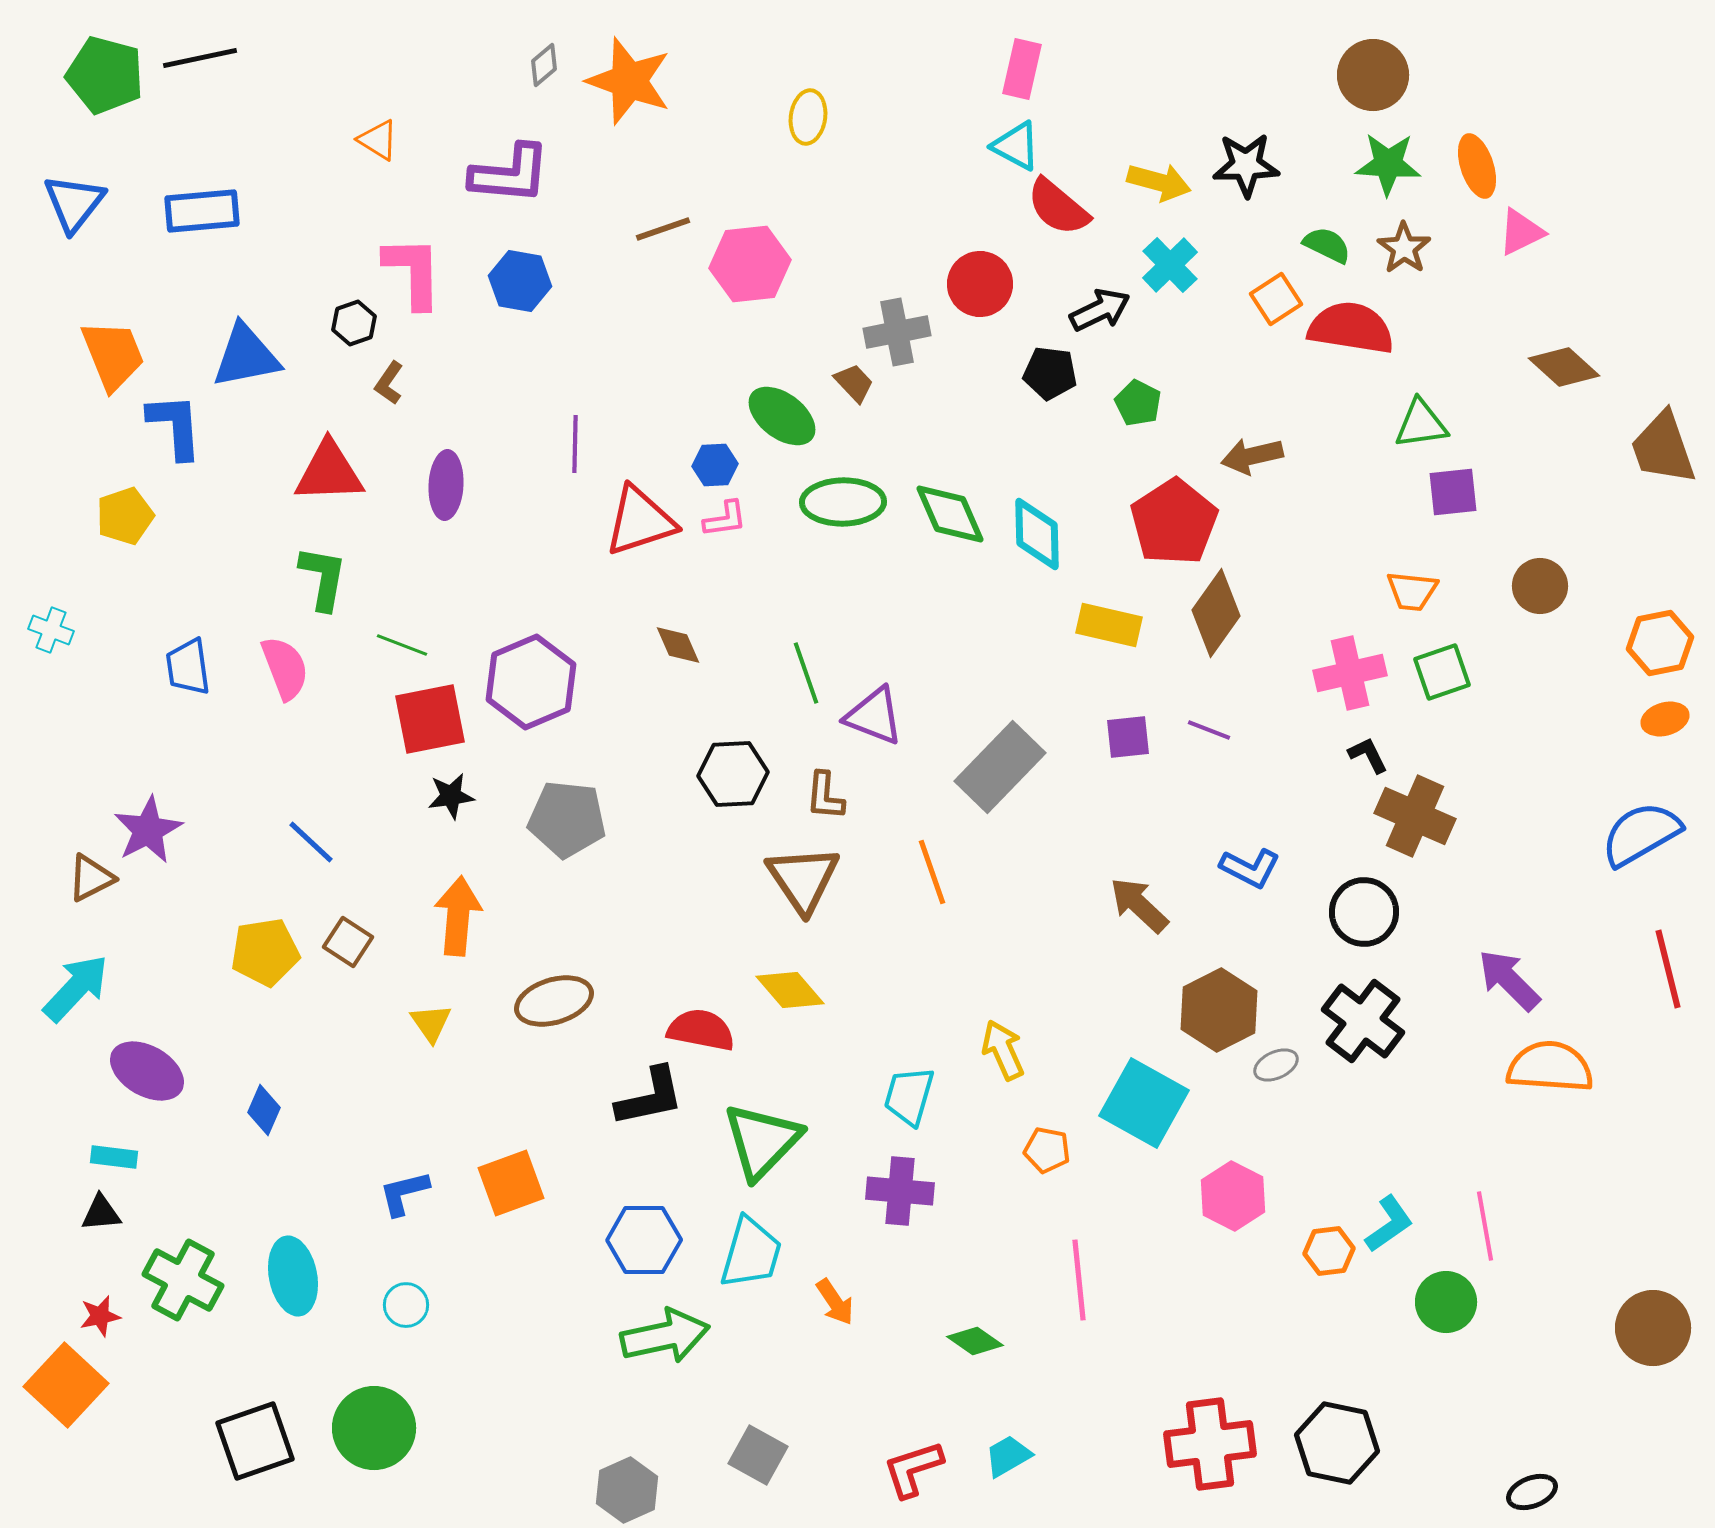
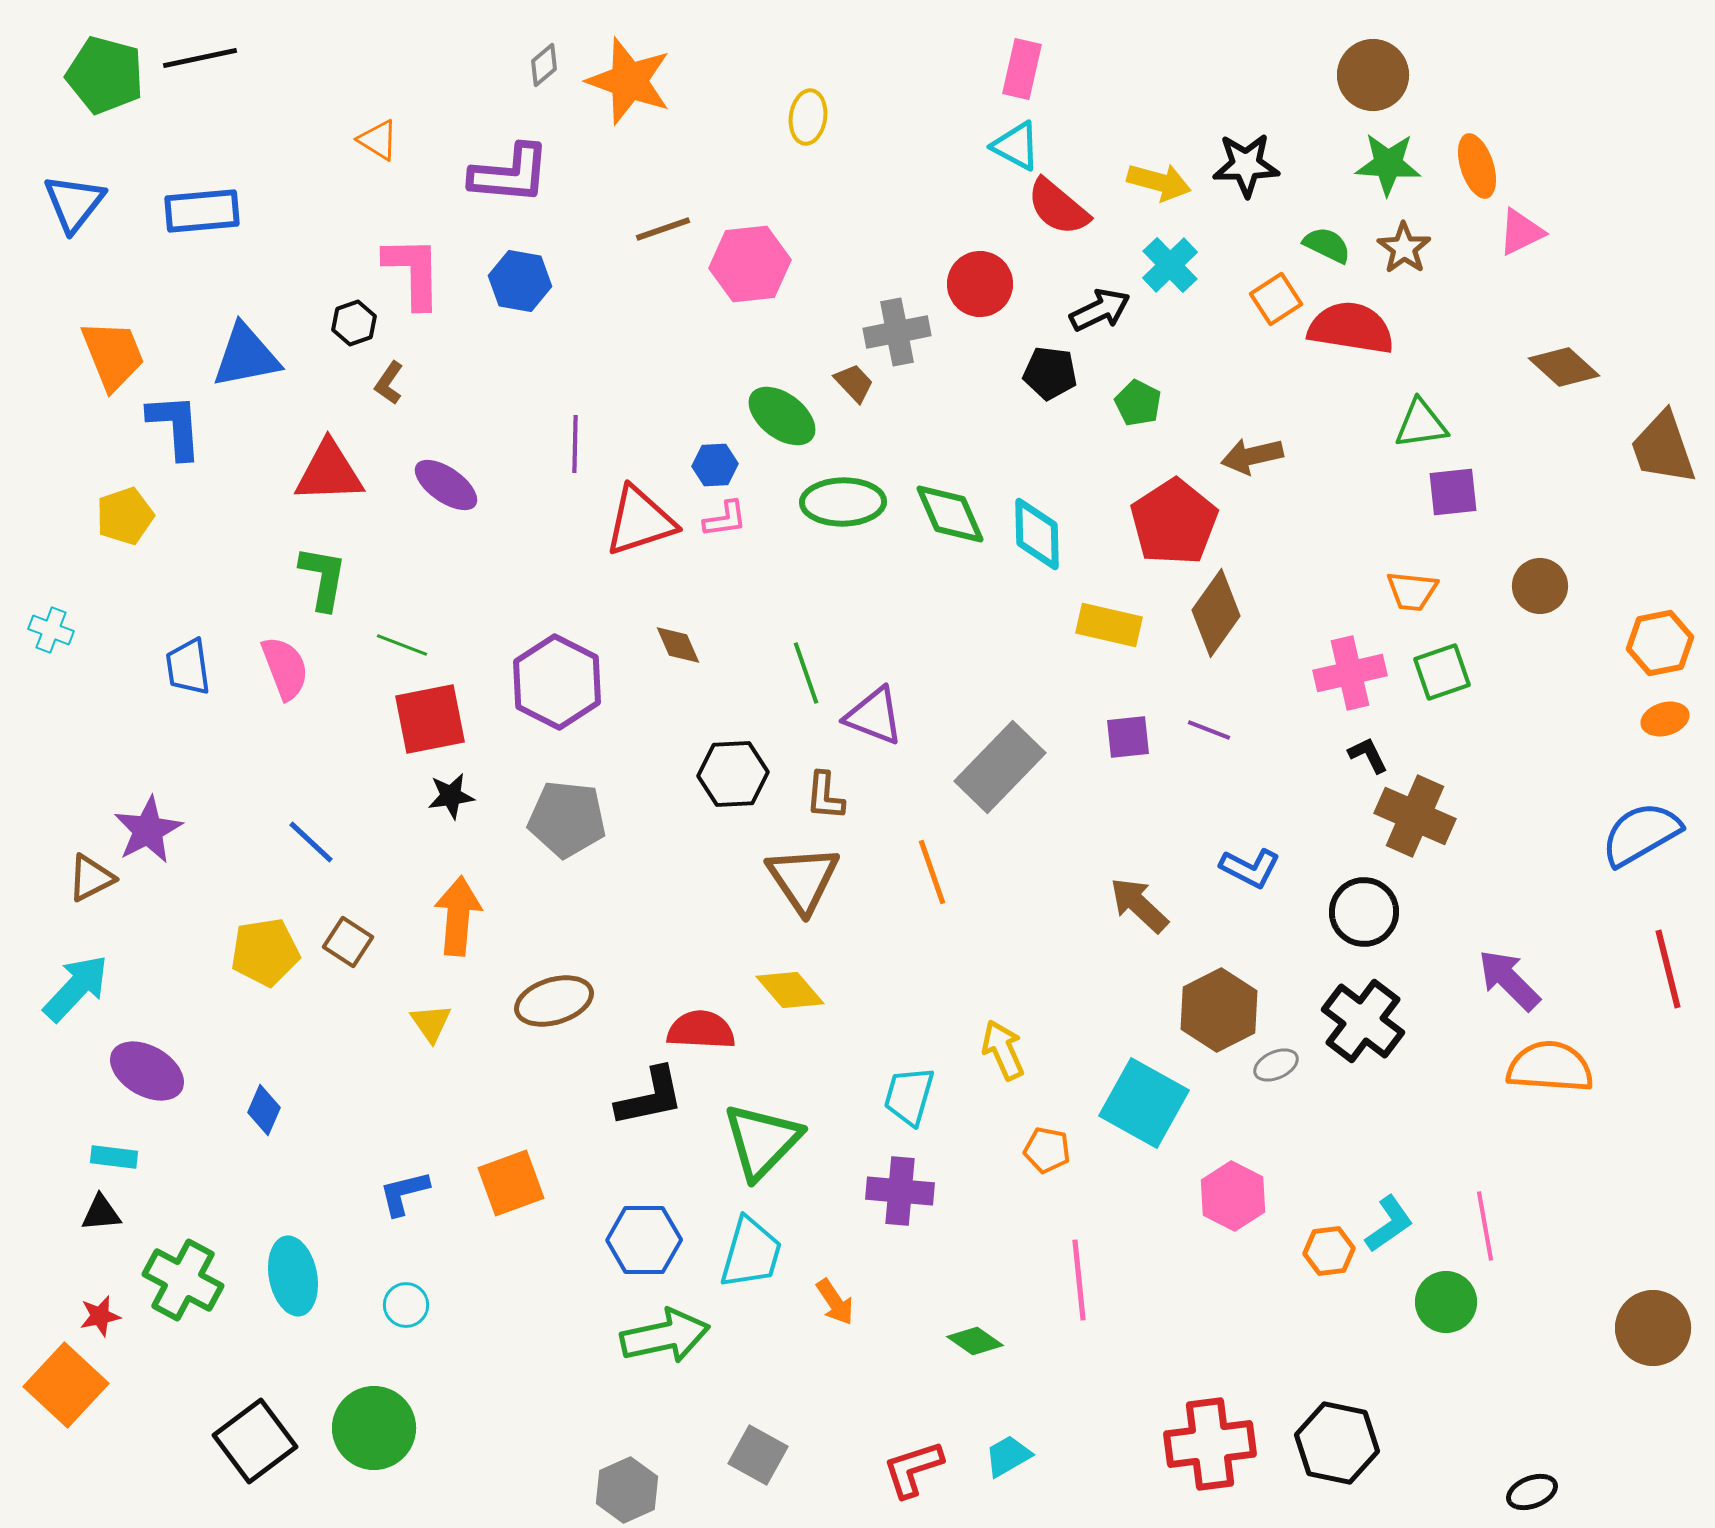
purple ellipse at (446, 485): rotated 58 degrees counterclockwise
purple hexagon at (531, 682): moved 26 px right; rotated 10 degrees counterclockwise
red semicircle at (701, 1030): rotated 8 degrees counterclockwise
black square at (255, 1441): rotated 18 degrees counterclockwise
